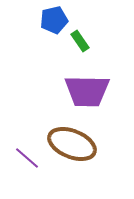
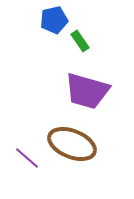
purple trapezoid: rotated 15 degrees clockwise
